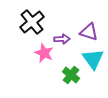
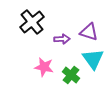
pink star: moved 14 px down; rotated 12 degrees counterclockwise
